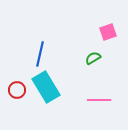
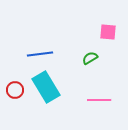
pink square: rotated 24 degrees clockwise
blue line: rotated 70 degrees clockwise
green semicircle: moved 3 px left
red circle: moved 2 px left
